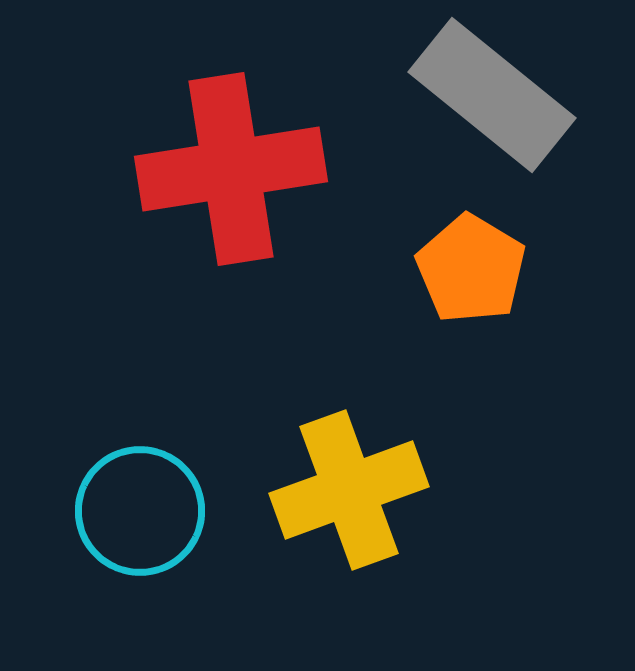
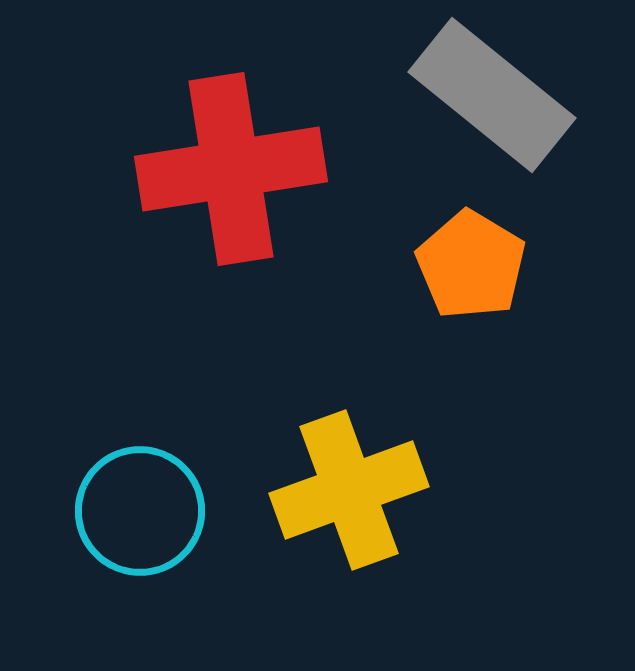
orange pentagon: moved 4 px up
